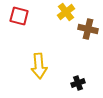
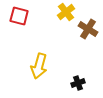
brown cross: rotated 18 degrees clockwise
yellow arrow: rotated 20 degrees clockwise
